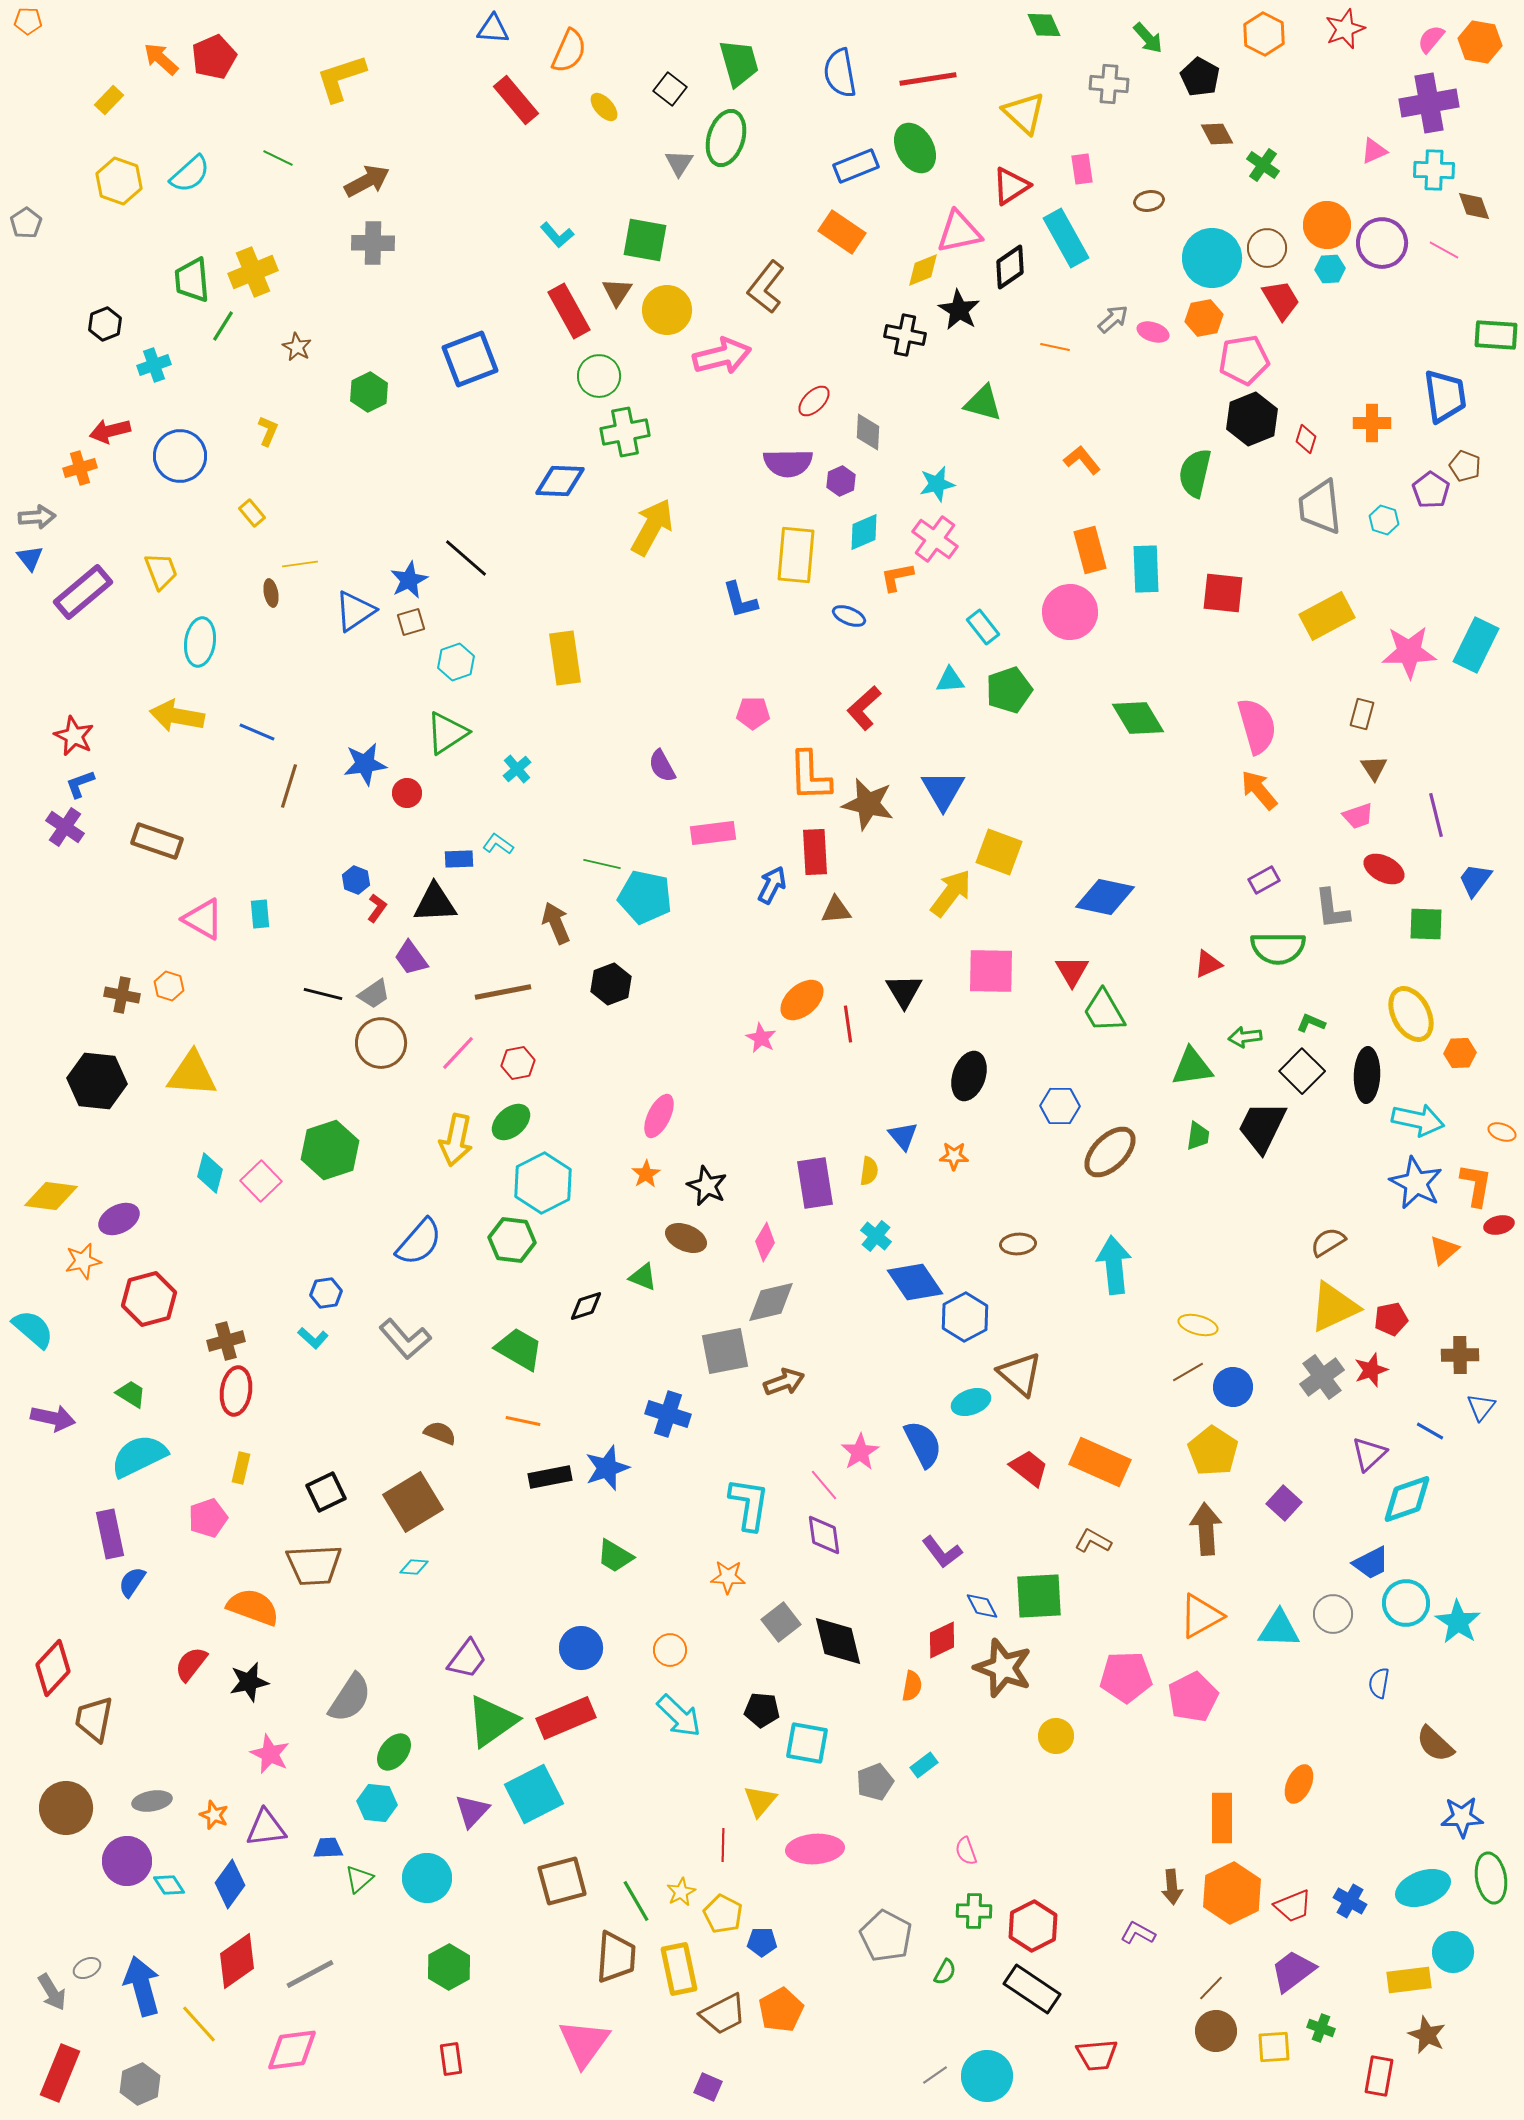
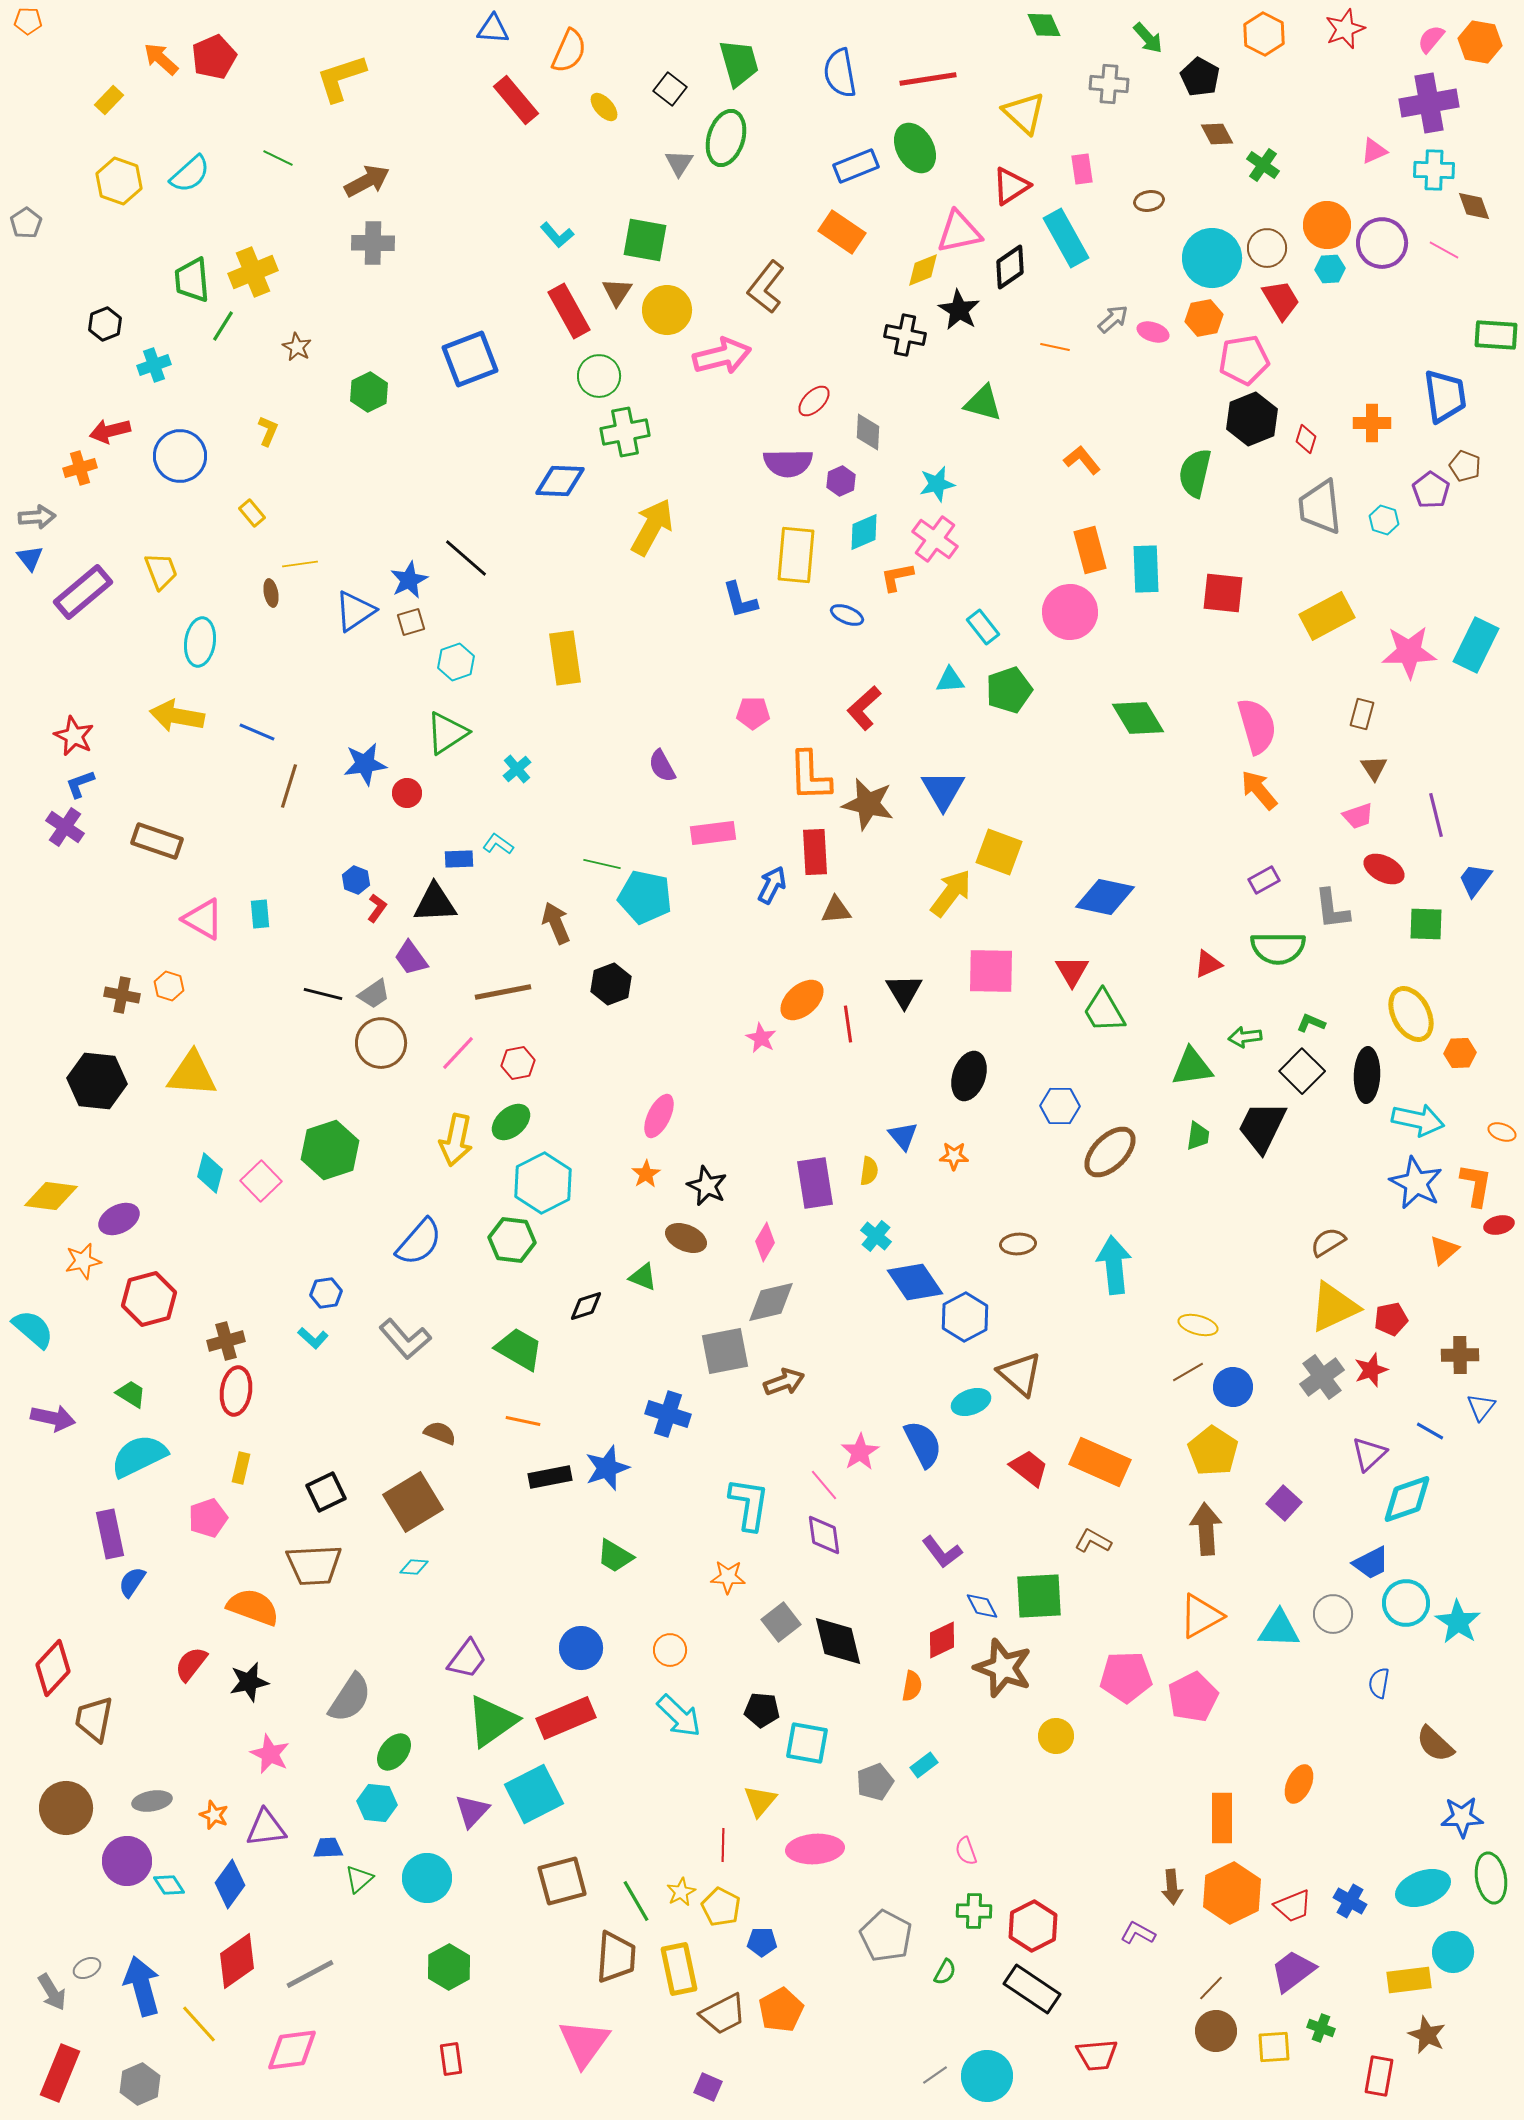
blue ellipse at (849, 616): moved 2 px left, 1 px up
yellow pentagon at (723, 1914): moved 2 px left, 7 px up
